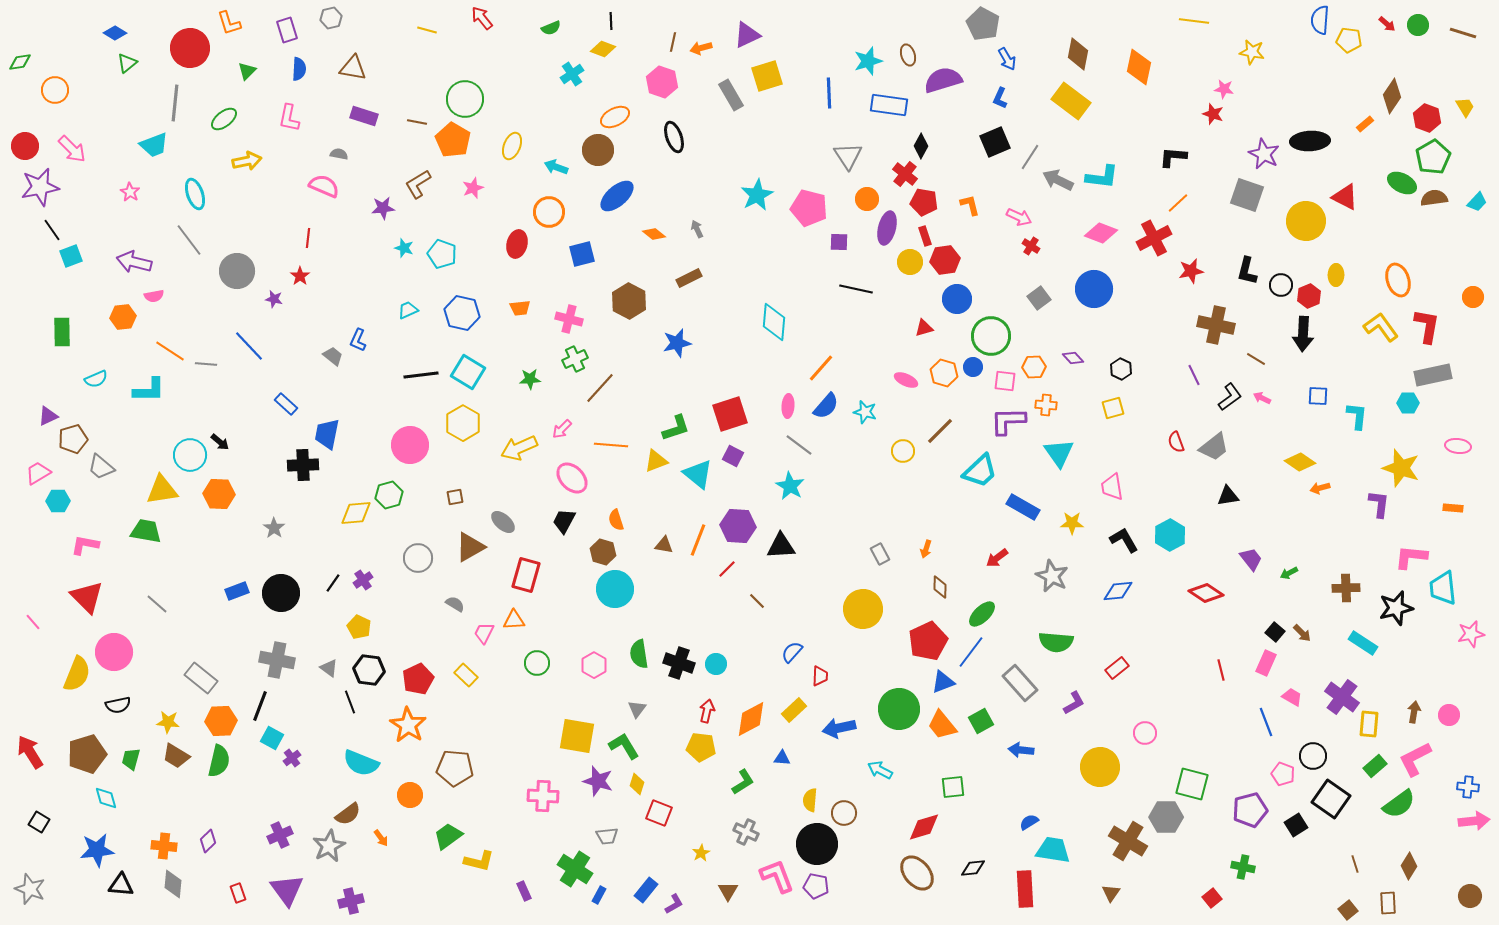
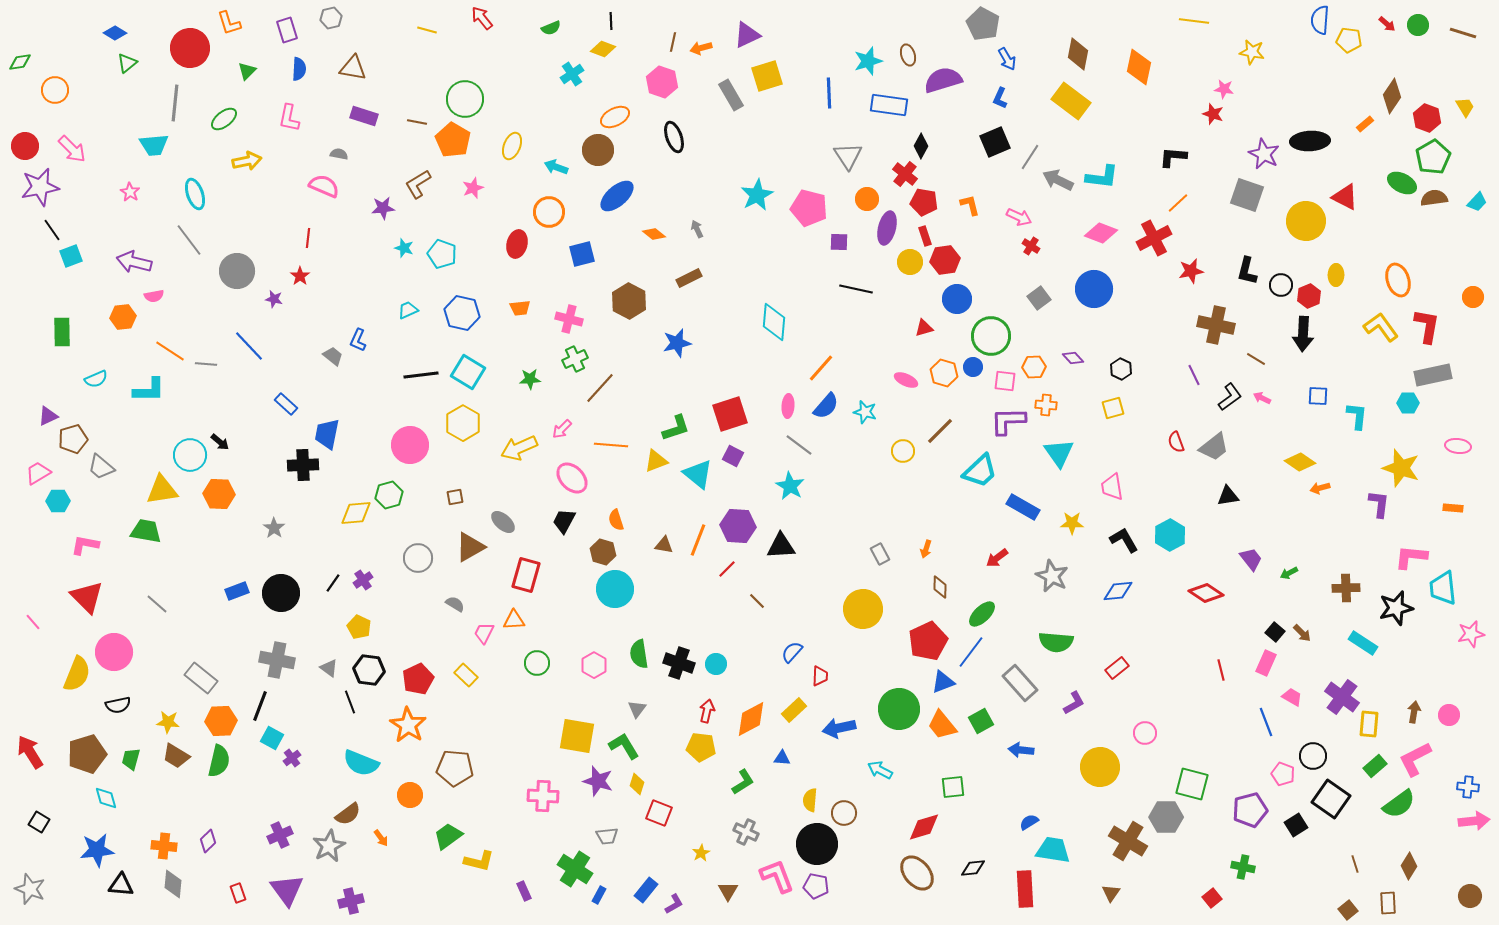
cyan trapezoid at (154, 145): rotated 16 degrees clockwise
